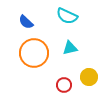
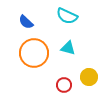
cyan triangle: moved 2 px left; rotated 28 degrees clockwise
